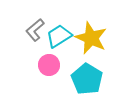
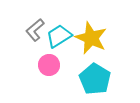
cyan pentagon: moved 8 px right
